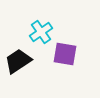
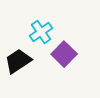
purple square: moved 1 px left; rotated 35 degrees clockwise
